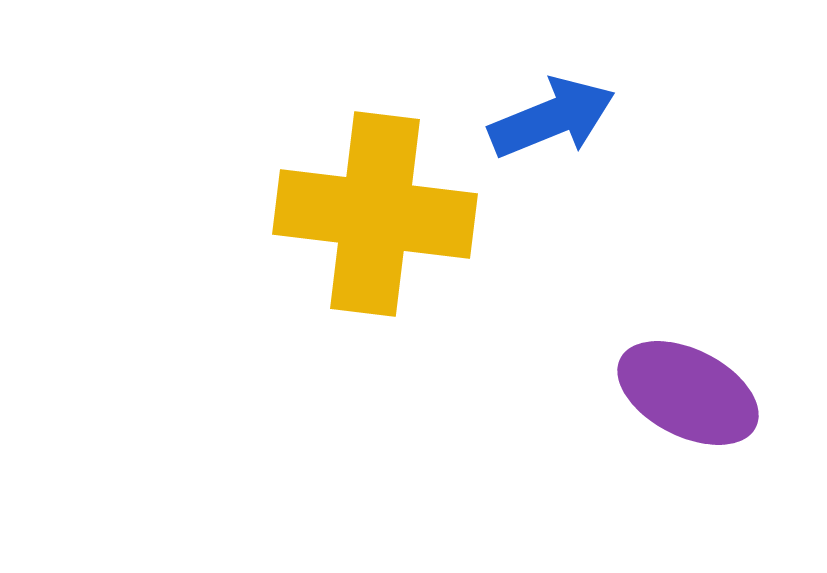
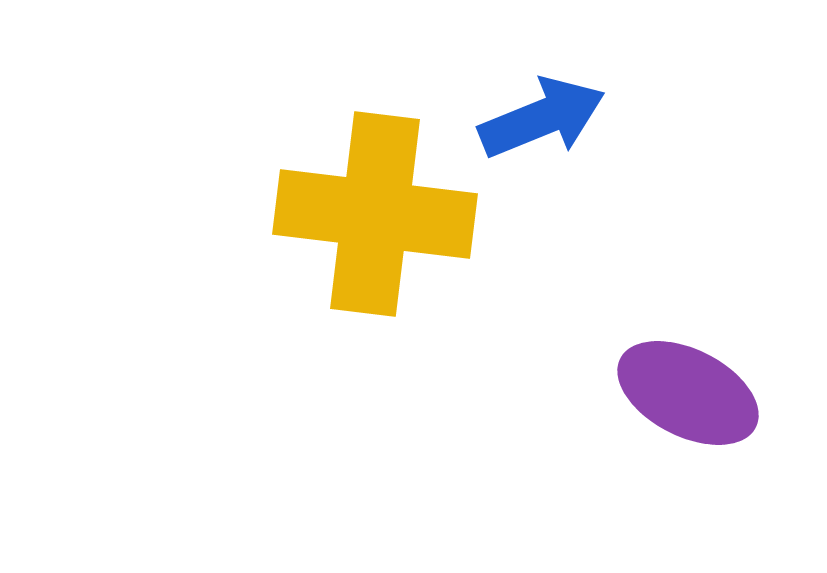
blue arrow: moved 10 px left
